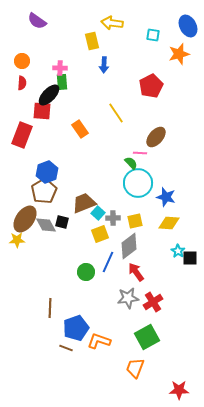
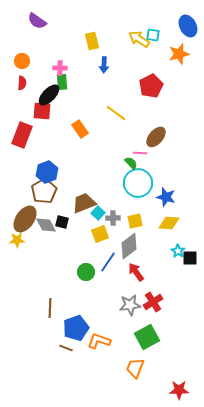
yellow arrow at (112, 23): moved 27 px right, 16 px down; rotated 25 degrees clockwise
yellow line at (116, 113): rotated 20 degrees counterclockwise
blue line at (108, 262): rotated 10 degrees clockwise
gray star at (128, 298): moved 2 px right, 7 px down
